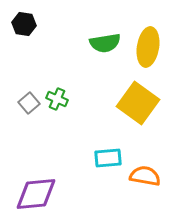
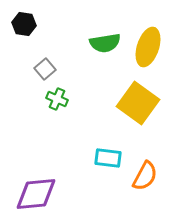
yellow ellipse: rotated 9 degrees clockwise
gray square: moved 16 px right, 34 px up
cyan rectangle: rotated 12 degrees clockwise
orange semicircle: rotated 108 degrees clockwise
